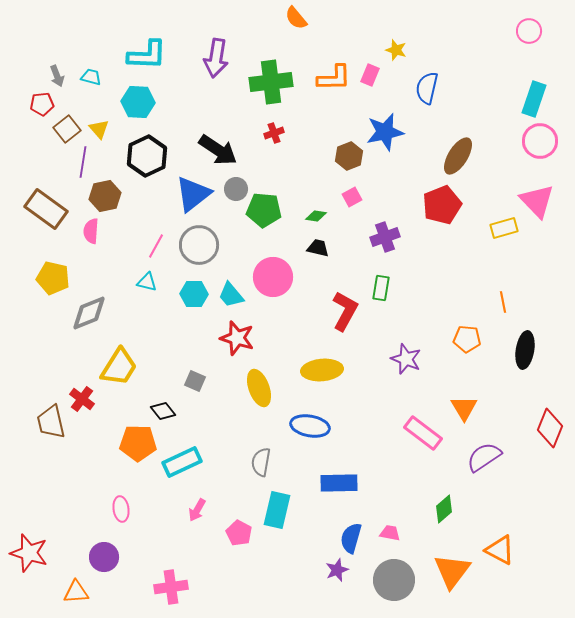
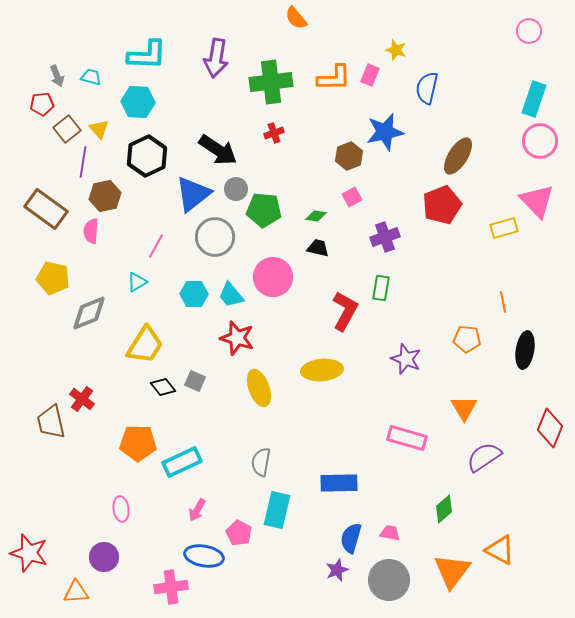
gray circle at (199, 245): moved 16 px right, 8 px up
cyan triangle at (147, 282): moved 10 px left; rotated 45 degrees counterclockwise
yellow trapezoid at (119, 367): moved 26 px right, 22 px up
black diamond at (163, 411): moved 24 px up
blue ellipse at (310, 426): moved 106 px left, 130 px down
pink rectangle at (423, 433): moved 16 px left, 5 px down; rotated 21 degrees counterclockwise
gray circle at (394, 580): moved 5 px left
